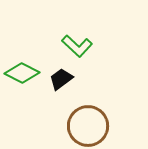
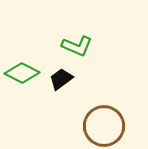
green L-shape: rotated 20 degrees counterclockwise
brown circle: moved 16 px right
